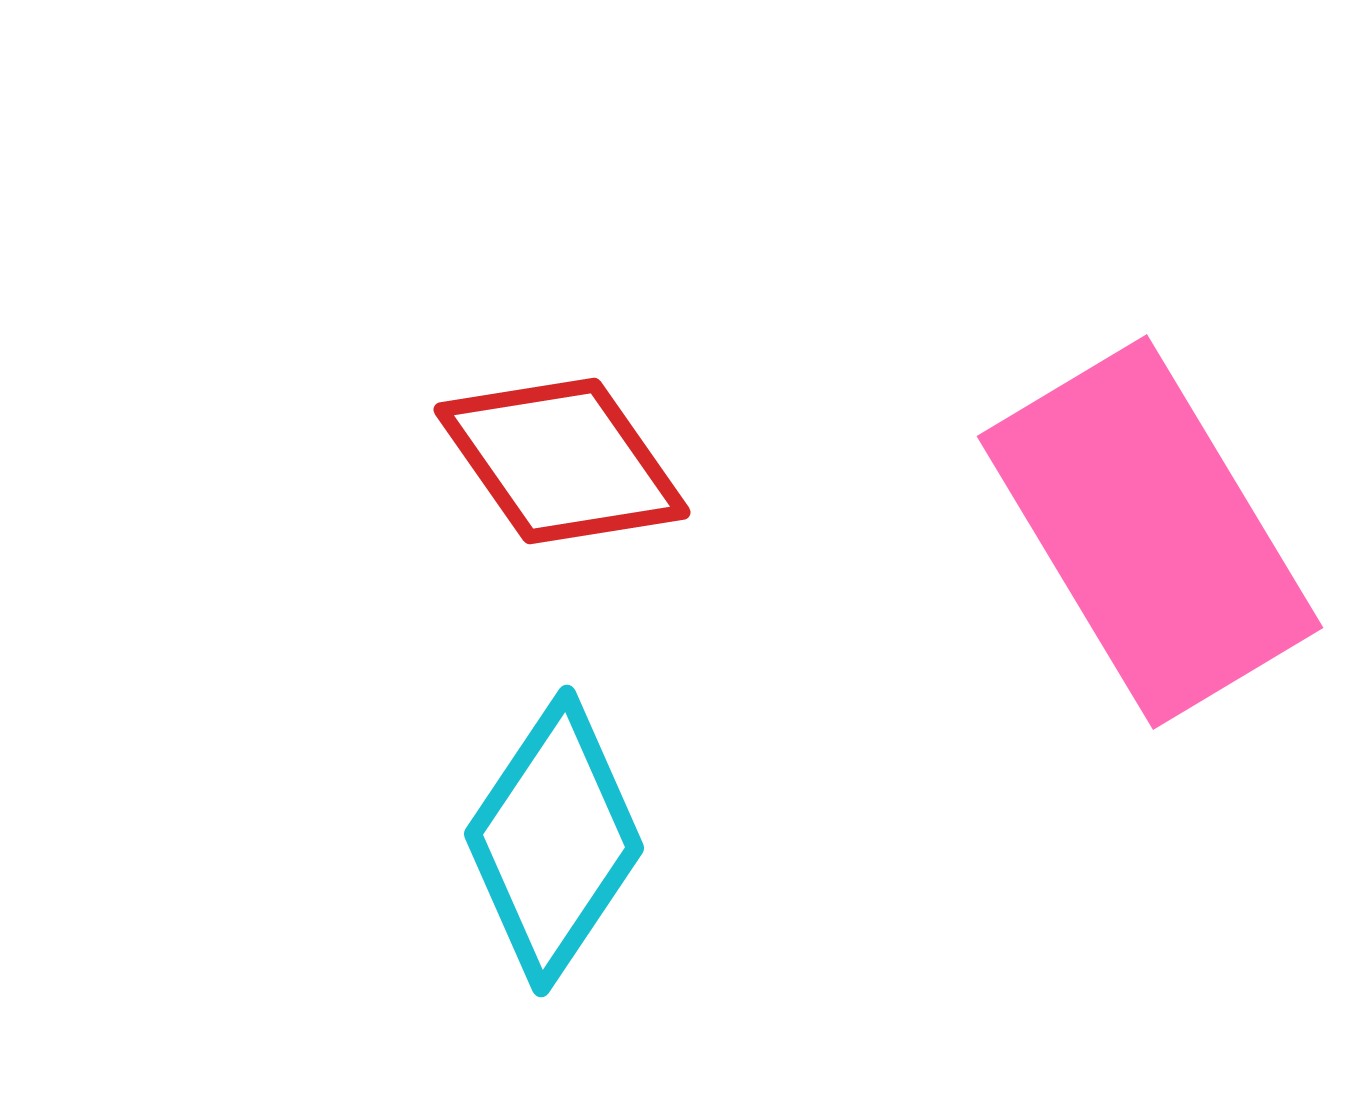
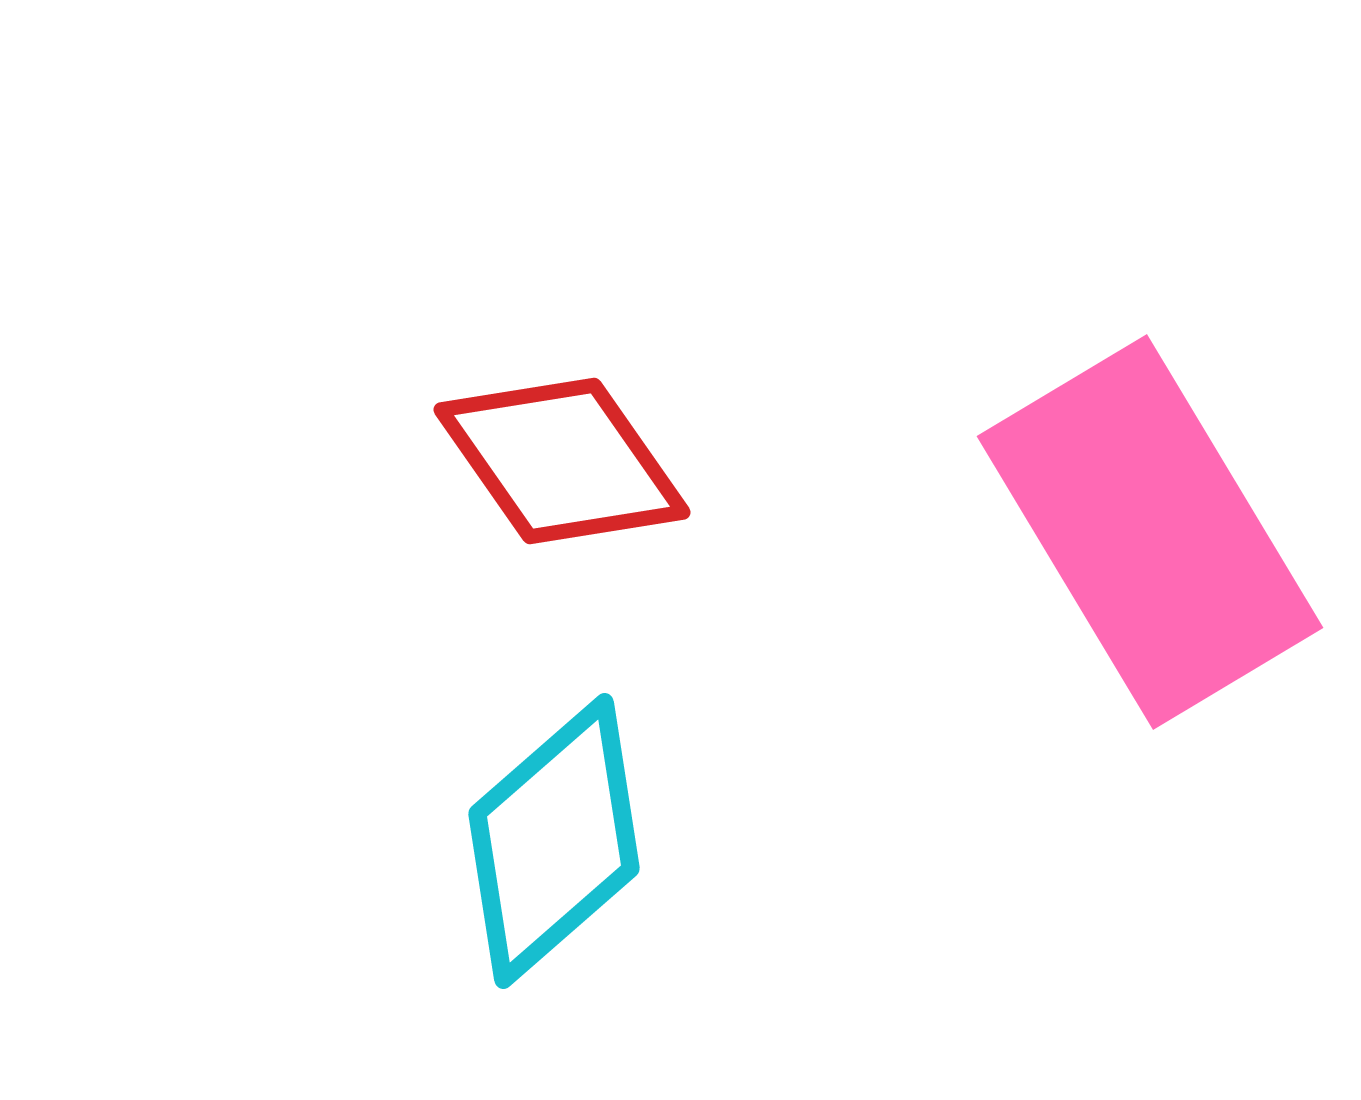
cyan diamond: rotated 15 degrees clockwise
